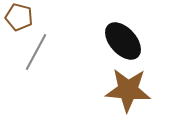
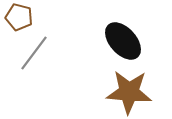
gray line: moved 2 px left, 1 px down; rotated 9 degrees clockwise
brown star: moved 1 px right, 2 px down
